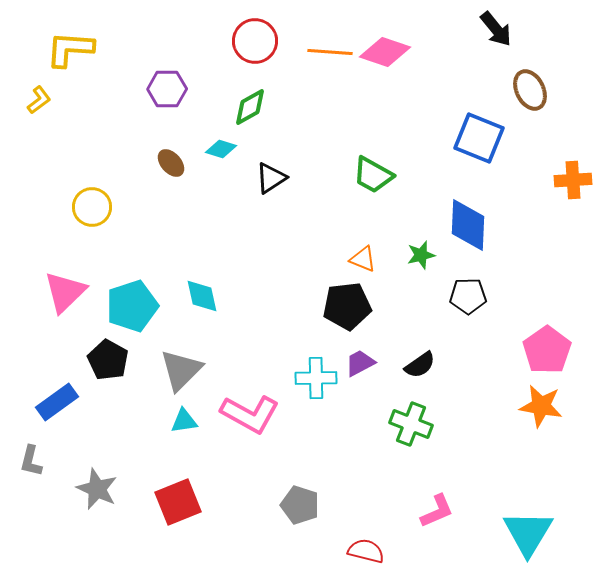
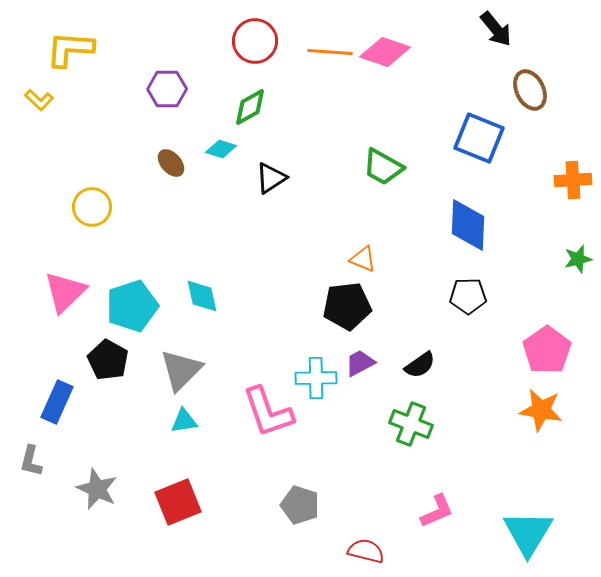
yellow L-shape at (39, 100): rotated 80 degrees clockwise
green trapezoid at (373, 175): moved 10 px right, 8 px up
green star at (421, 255): moved 157 px right, 4 px down
blue rectangle at (57, 402): rotated 30 degrees counterclockwise
orange star at (541, 406): moved 4 px down
pink L-shape at (250, 414): moved 18 px right, 2 px up; rotated 42 degrees clockwise
